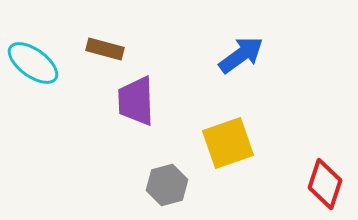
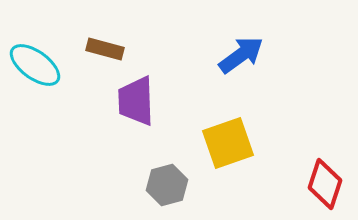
cyan ellipse: moved 2 px right, 2 px down
